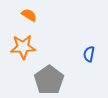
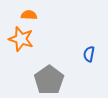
orange semicircle: rotated 28 degrees counterclockwise
orange star: moved 2 px left, 8 px up; rotated 20 degrees clockwise
